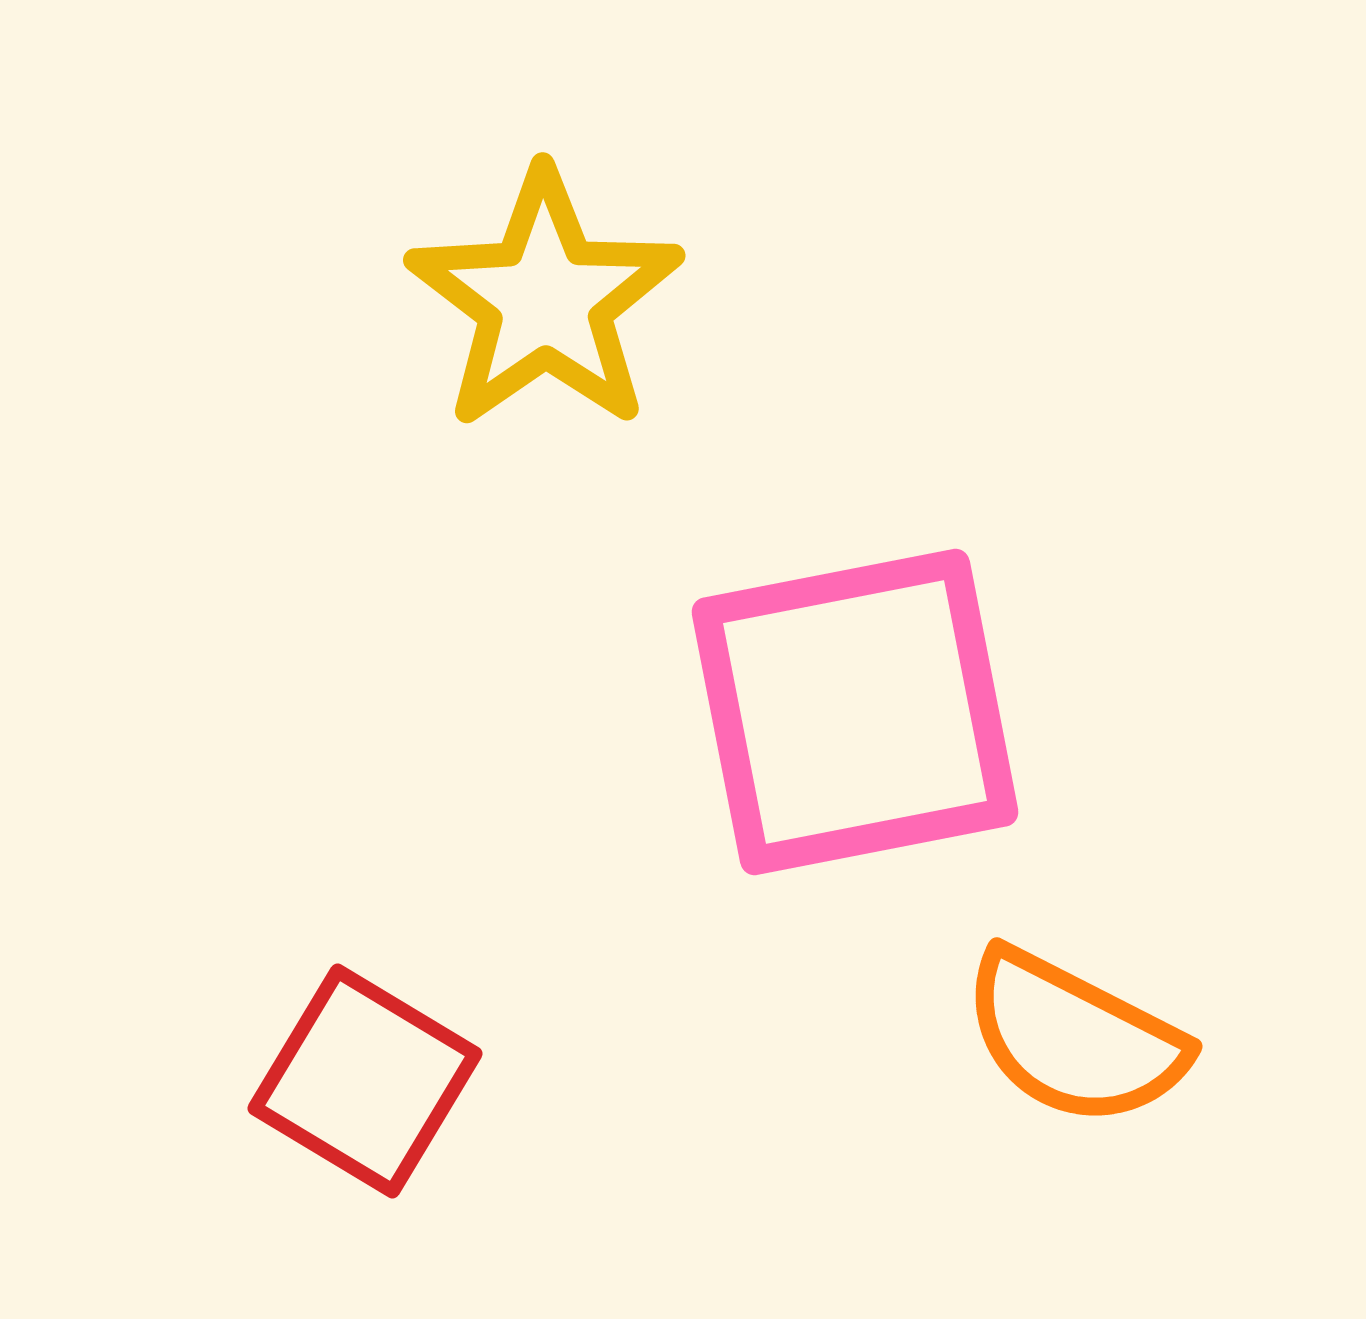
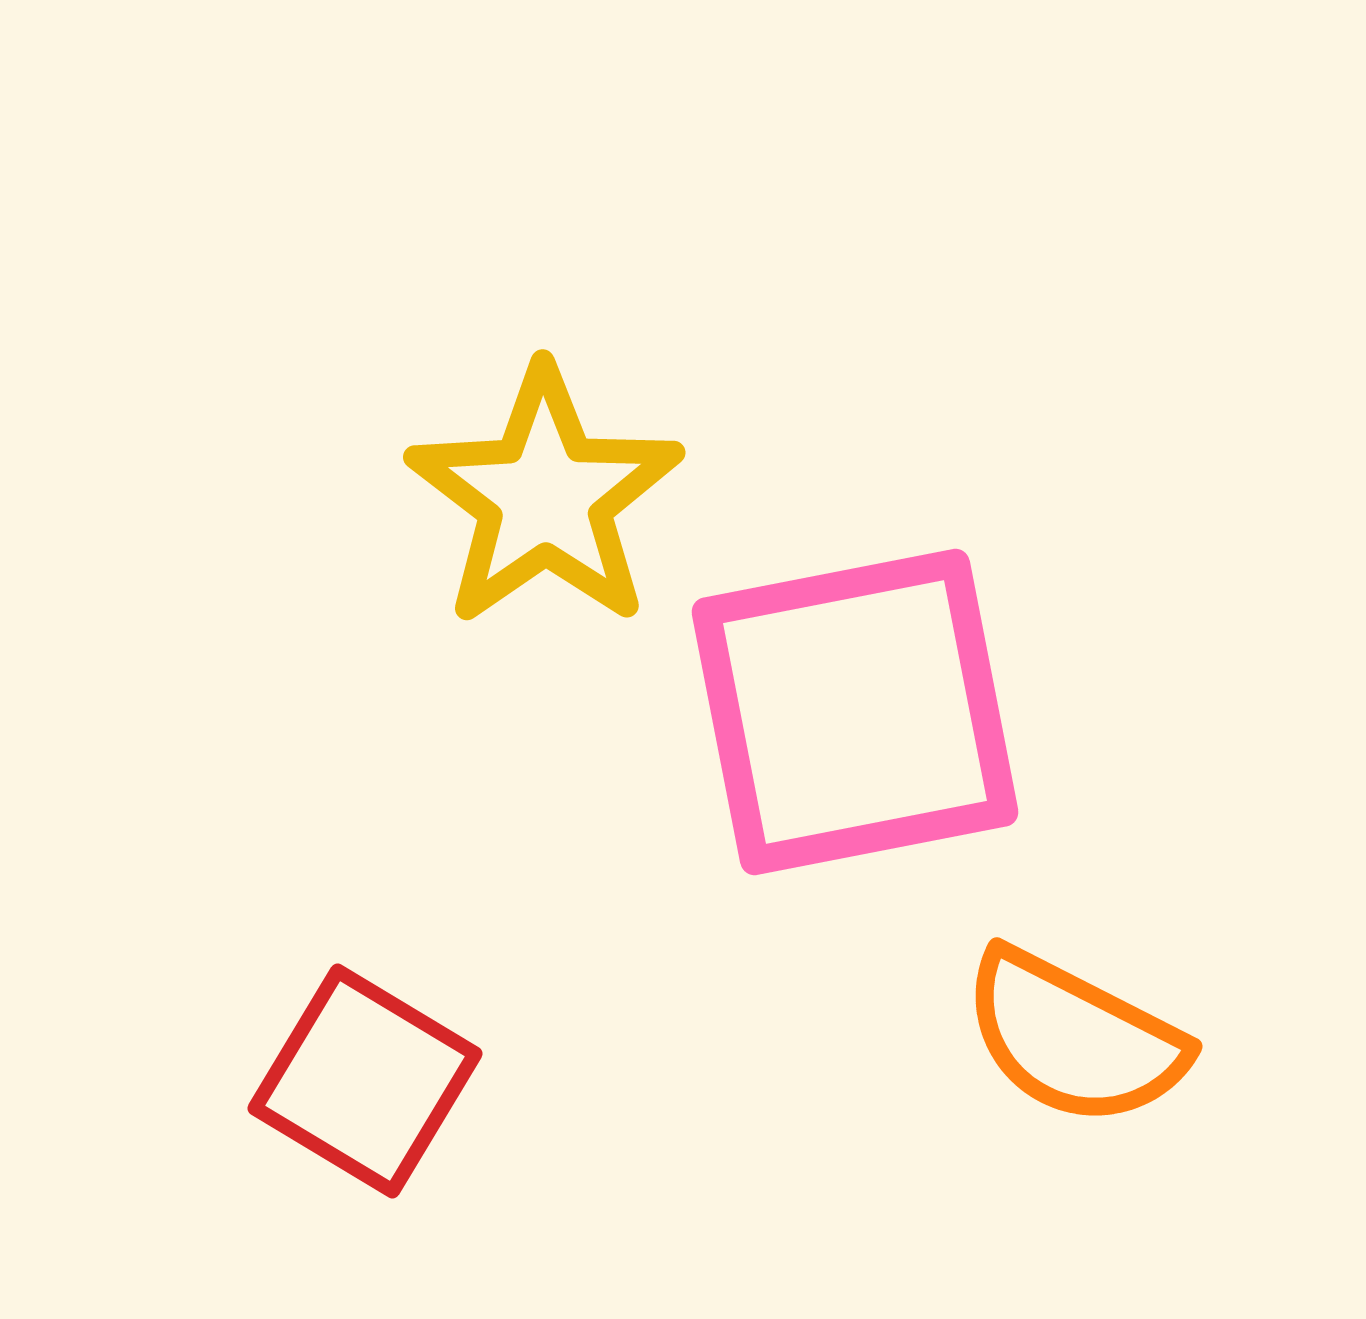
yellow star: moved 197 px down
